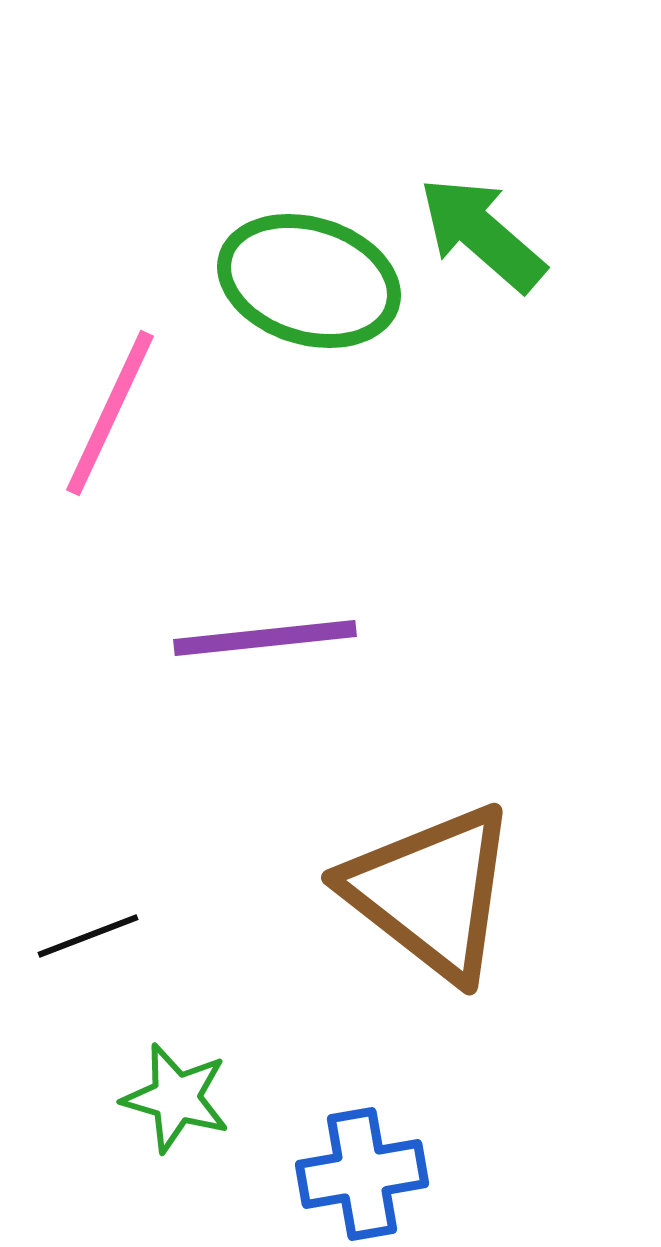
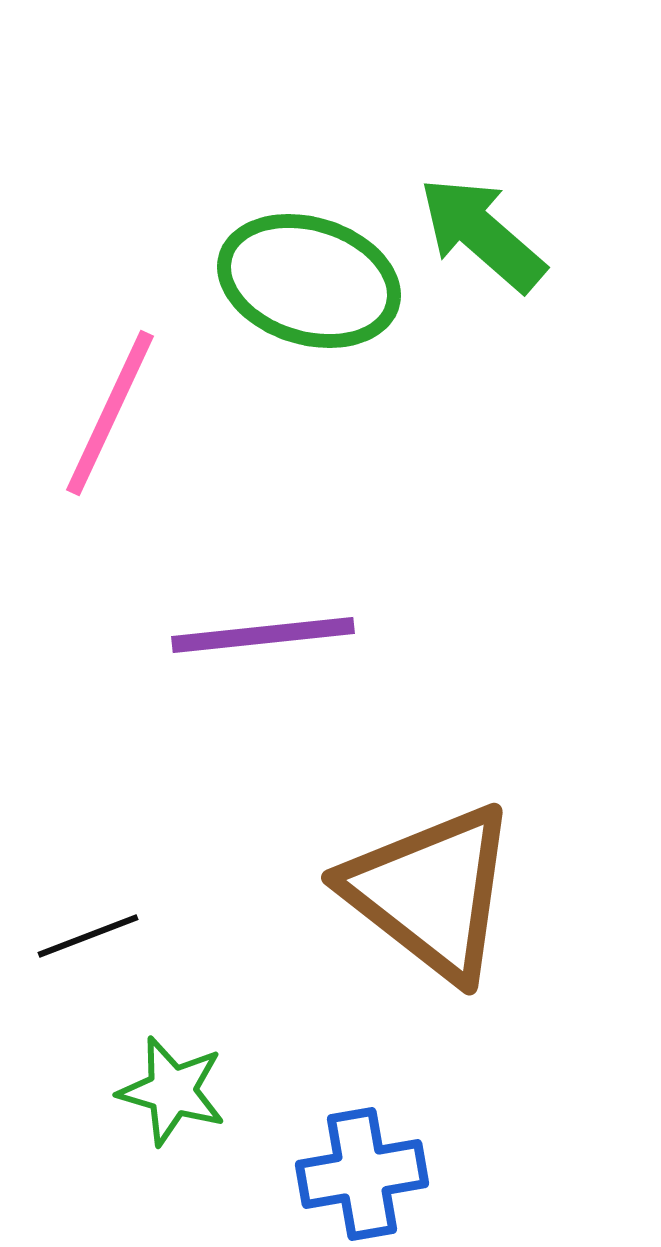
purple line: moved 2 px left, 3 px up
green star: moved 4 px left, 7 px up
